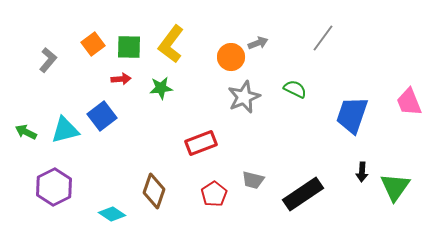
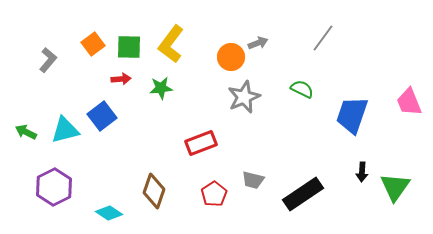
green semicircle: moved 7 px right
cyan diamond: moved 3 px left, 1 px up
